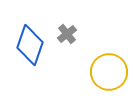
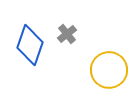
yellow circle: moved 2 px up
